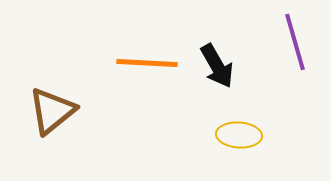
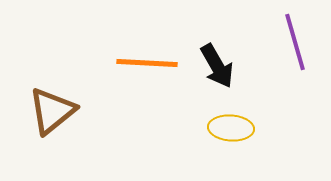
yellow ellipse: moved 8 px left, 7 px up
